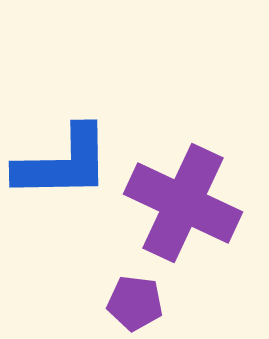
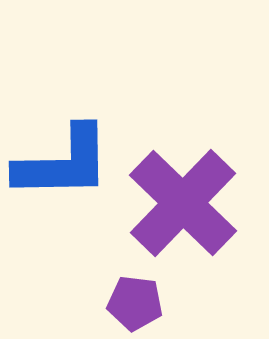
purple cross: rotated 19 degrees clockwise
